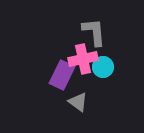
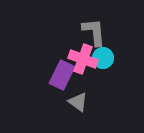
pink cross: rotated 32 degrees clockwise
cyan circle: moved 9 px up
